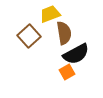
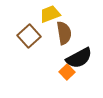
black semicircle: moved 3 px right, 4 px down
orange square: rotated 14 degrees counterclockwise
